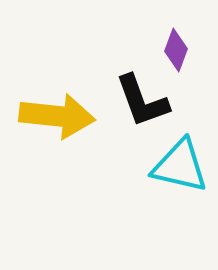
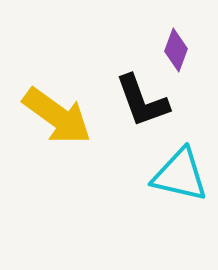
yellow arrow: rotated 30 degrees clockwise
cyan triangle: moved 9 px down
